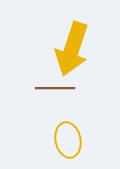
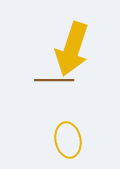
brown line: moved 1 px left, 8 px up
